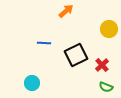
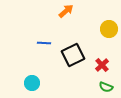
black square: moved 3 px left
